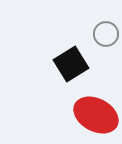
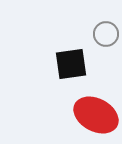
black square: rotated 24 degrees clockwise
